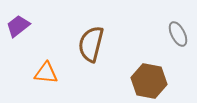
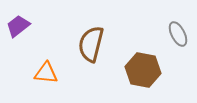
brown hexagon: moved 6 px left, 11 px up
